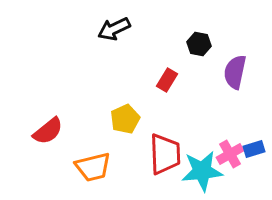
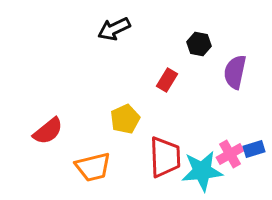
red trapezoid: moved 3 px down
